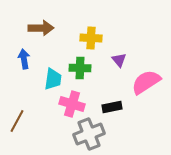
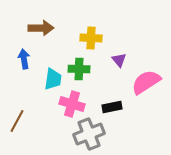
green cross: moved 1 px left, 1 px down
